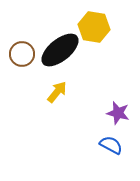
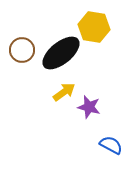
black ellipse: moved 1 px right, 3 px down
brown circle: moved 4 px up
yellow arrow: moved 7 px right; rotated 15 degrees clockwise
purple star: moved 29 px left, 6 px up
